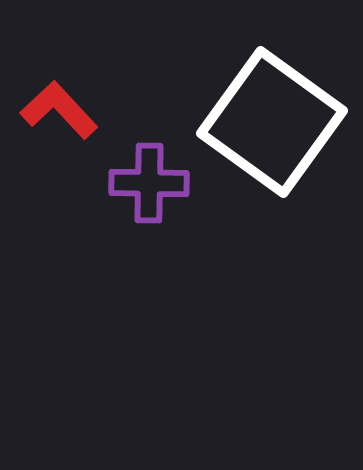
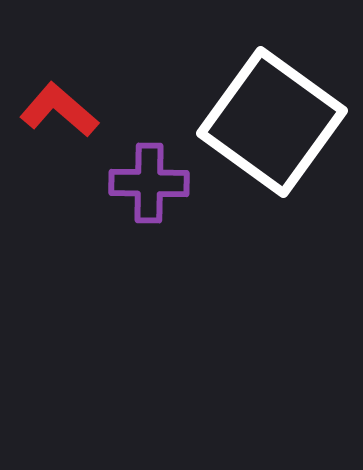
red L-shape: rotated 6 degrees counterclockwise
